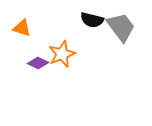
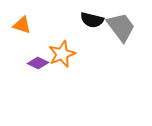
orange triangle: moved 3 px up
